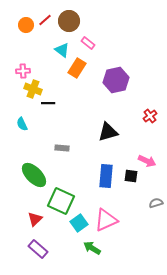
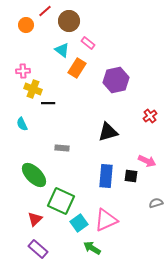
red line: moved 9 px up
